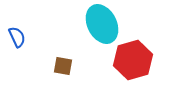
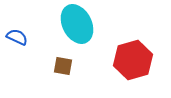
cyan ellipse: moved 25 px left
blue semicircle: rotated 40 degrees counterclockwise
